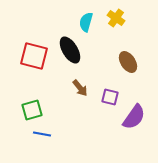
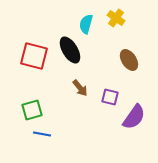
cyan semicircle: moved 2 px down
brown ellipse: moved 1 px right, 2 px up
